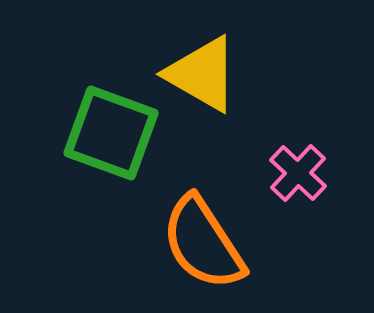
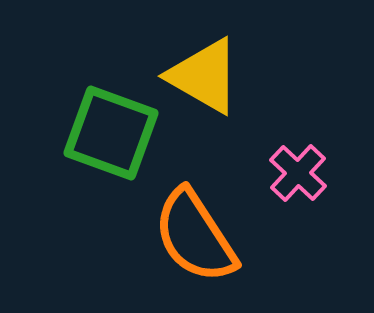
yellow triangle: moved 2 px right, 2 px down
orange semicircle: moved 8 px left, 7 px up
